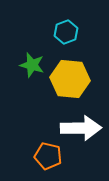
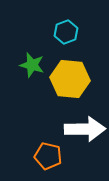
white arrow: moved 4 px right, 1 px down
